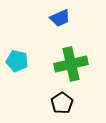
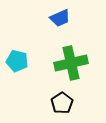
green cross: moved 1 px up
